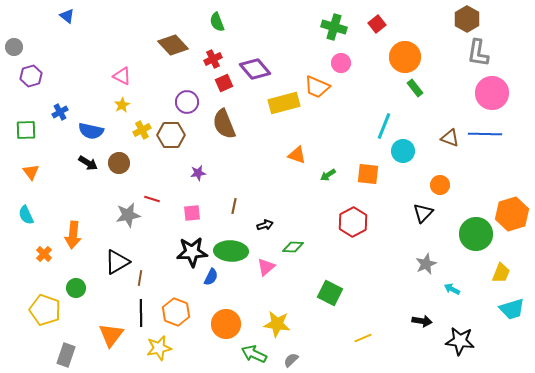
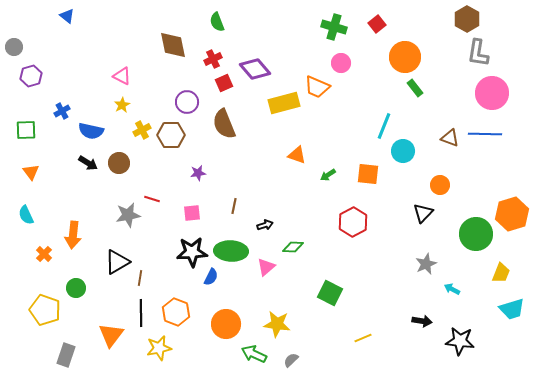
brown diamond at (173, 45): rotated 32 degrees clockwise
blue cross at (60, 112): moved 2 px right, 1 px up
